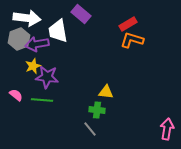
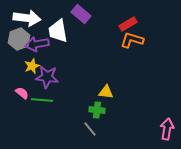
yellow star: moved 1 px left
pink semicircle: moved 6 px right, 2 px up
